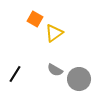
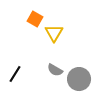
yellow triangle: rotated 24 degrees counterclockwise
